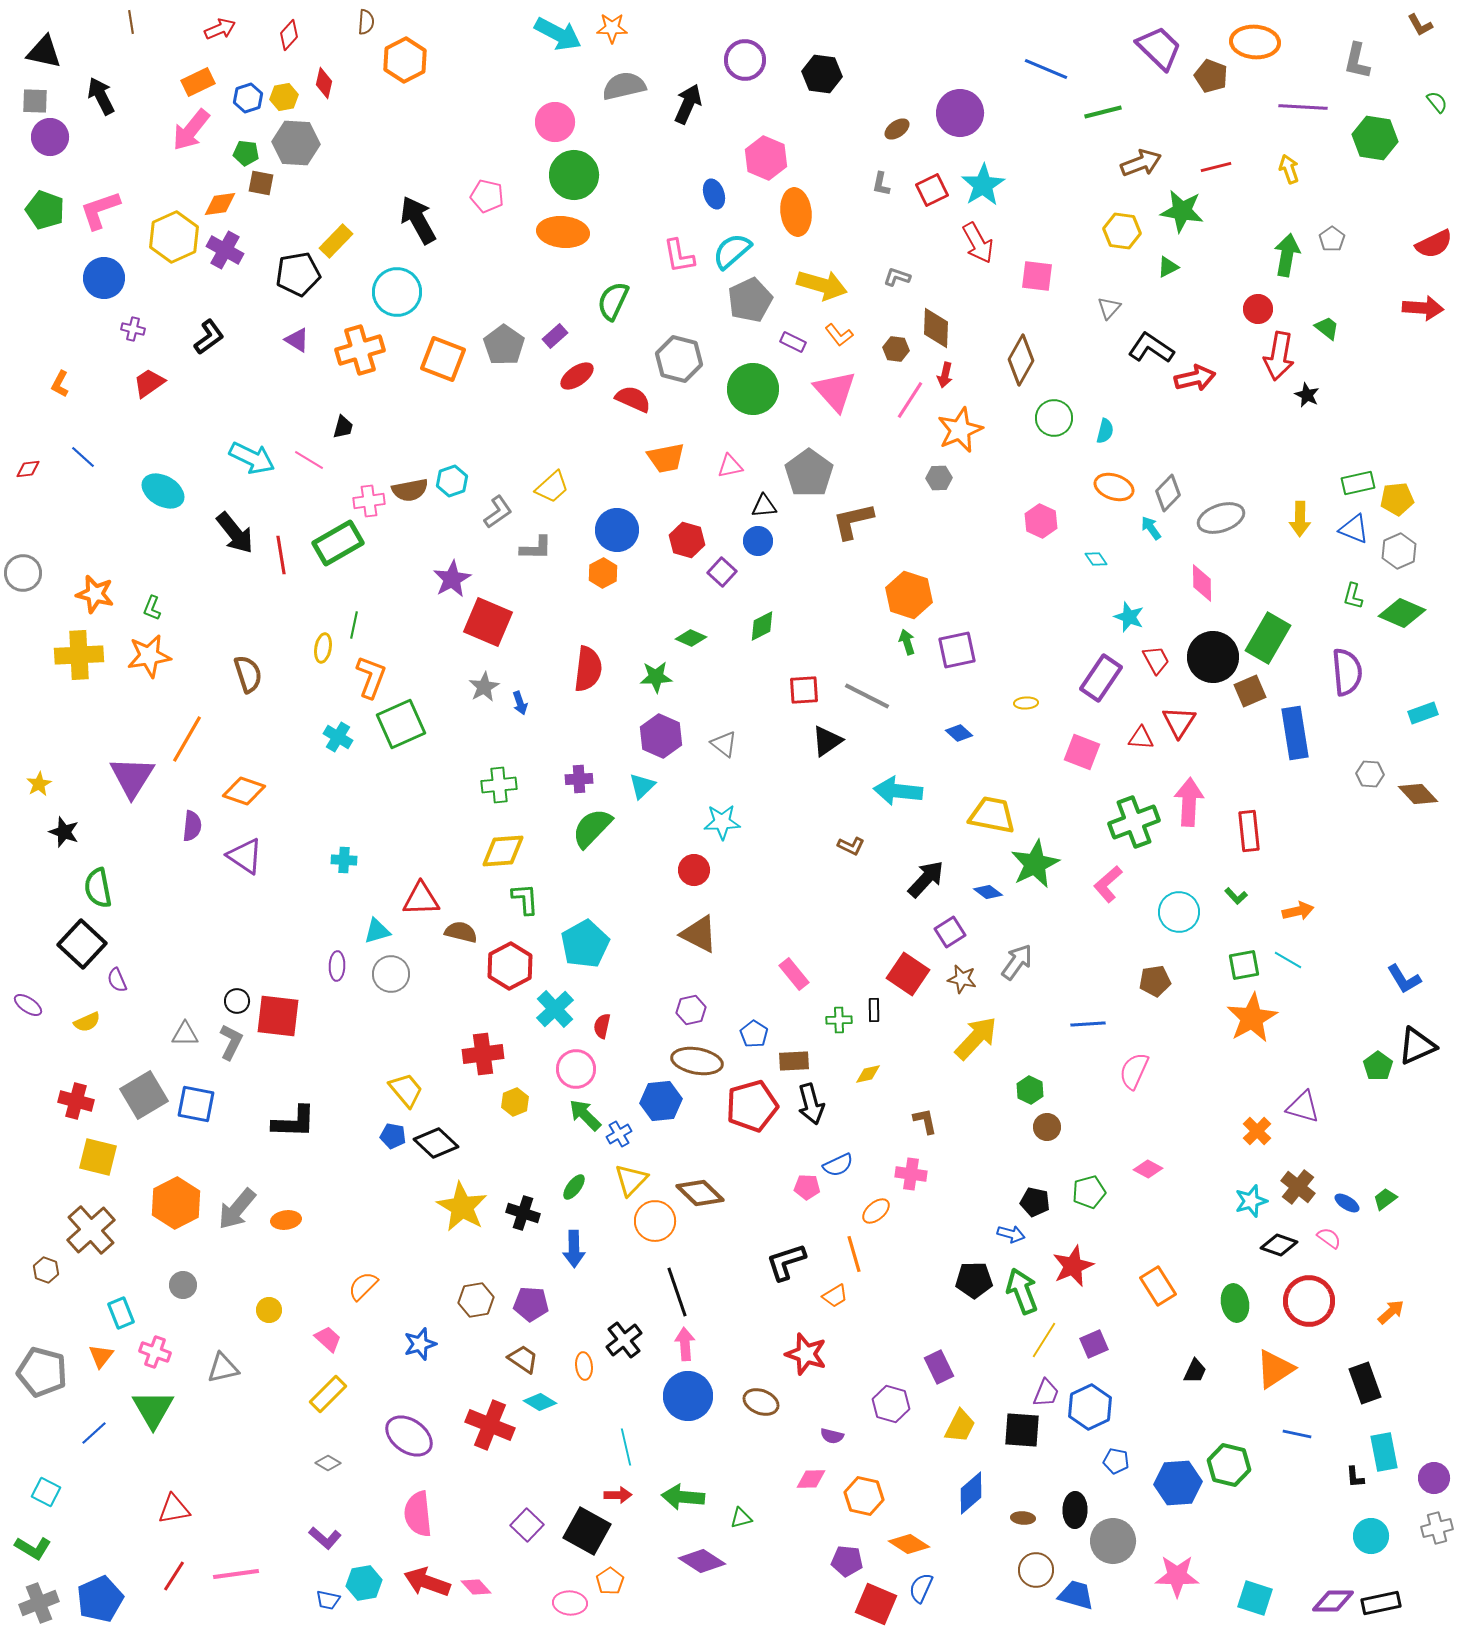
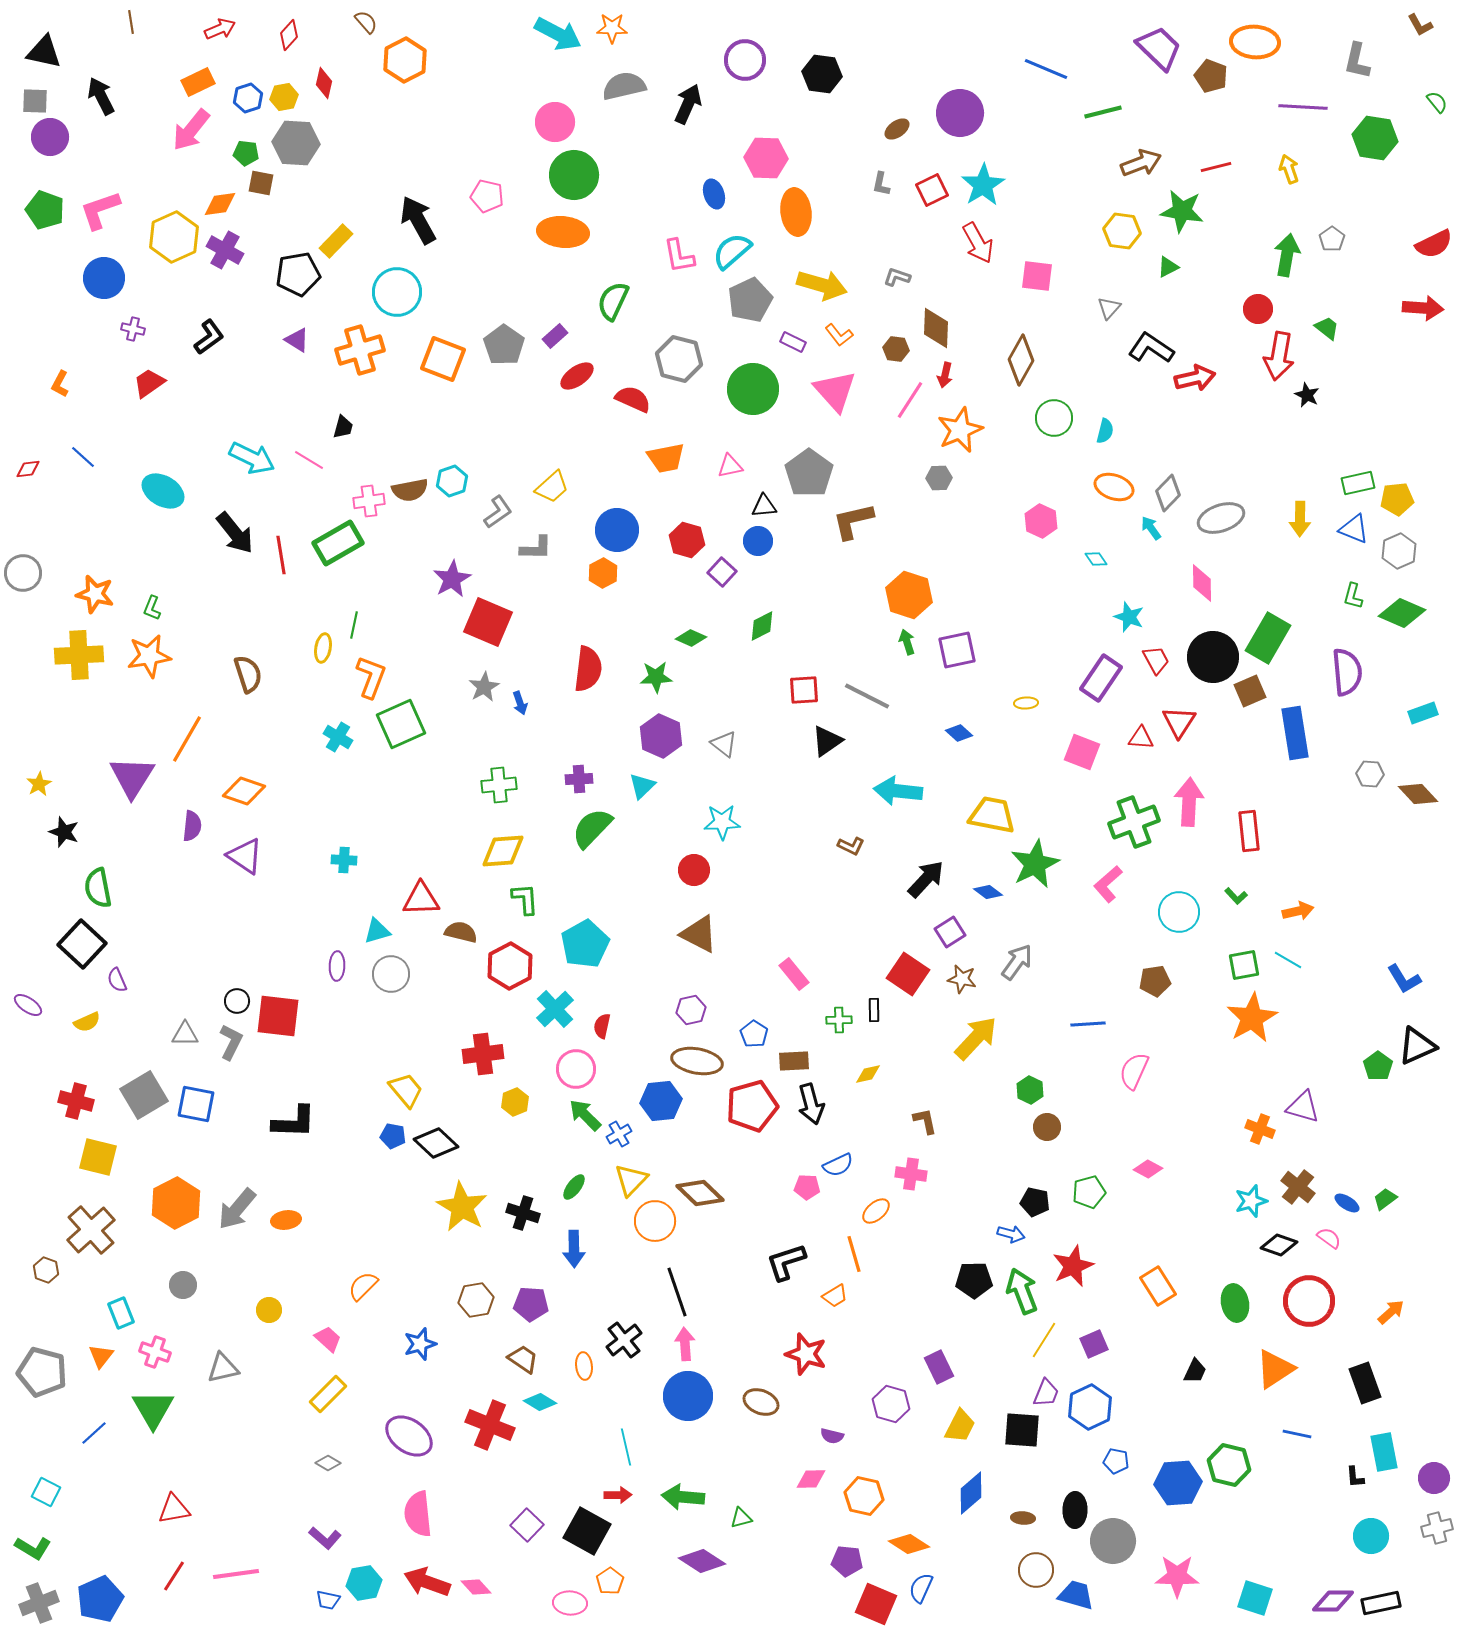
brown semicircle at (366, 22): rotated 45 degrees counterclockwise
pink hexagon at (766, 158): rotated 21 degrees counterclockwise
orange cross at (1257, 1131): moved 3 px right, 2 px up; rotated 24 degrees counterclockwise
